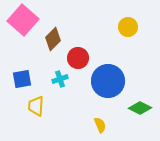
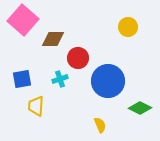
brown diamond: rotated 45 degrees clockwise
